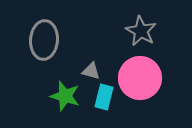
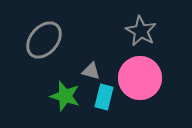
gray ellipse: rotated 36 degrees clockwise
